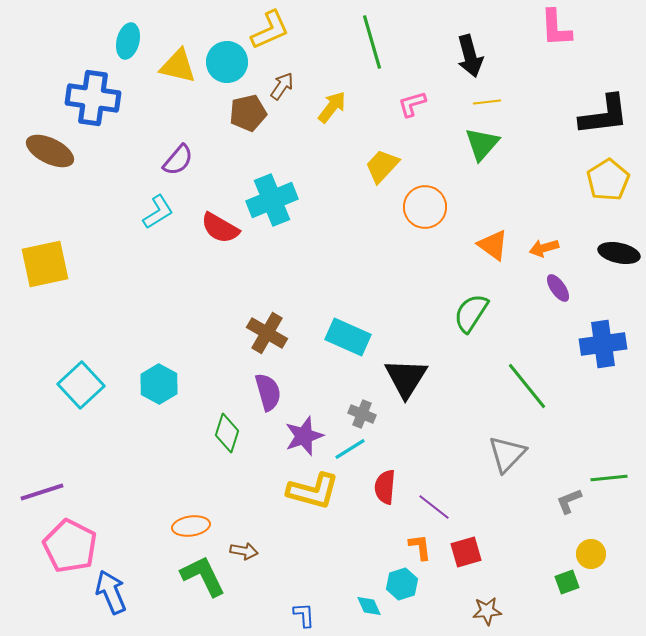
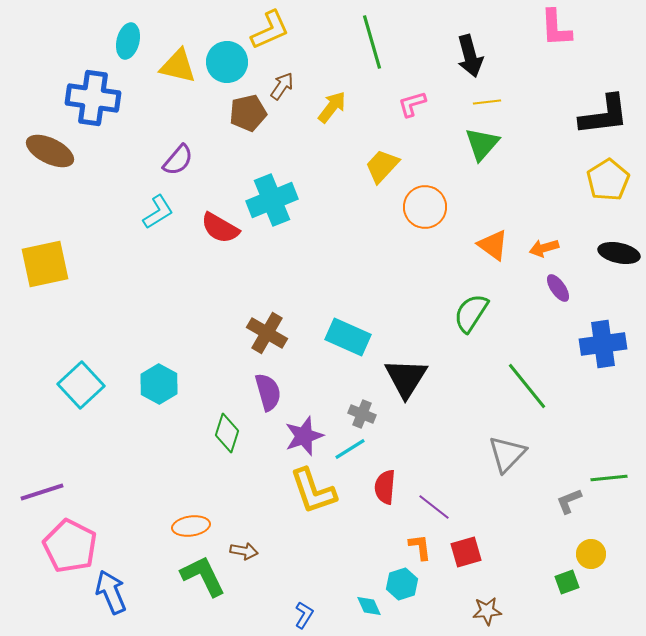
yellow L-shape at (313, 491): rotated 56 degrees clockwise
blue L-shape at (304, 615): rotated 36 degrees clockwise
